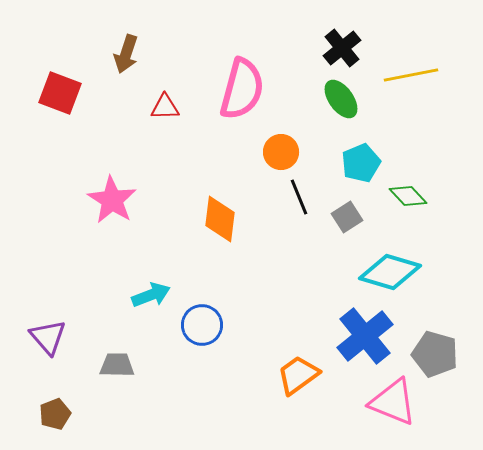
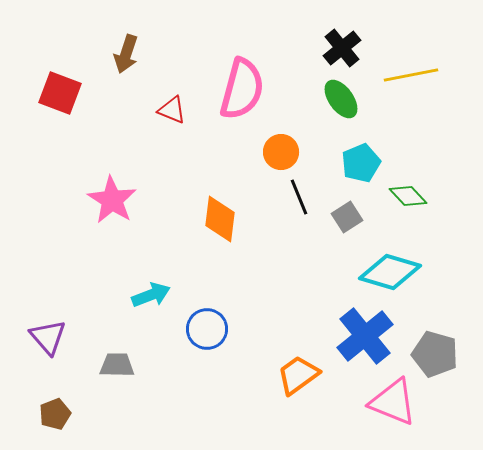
red triangle: moved 7 px right, 3 px down; rotated 24 degrees clockwise
blue circle: moved 5 px right, 4 px down
